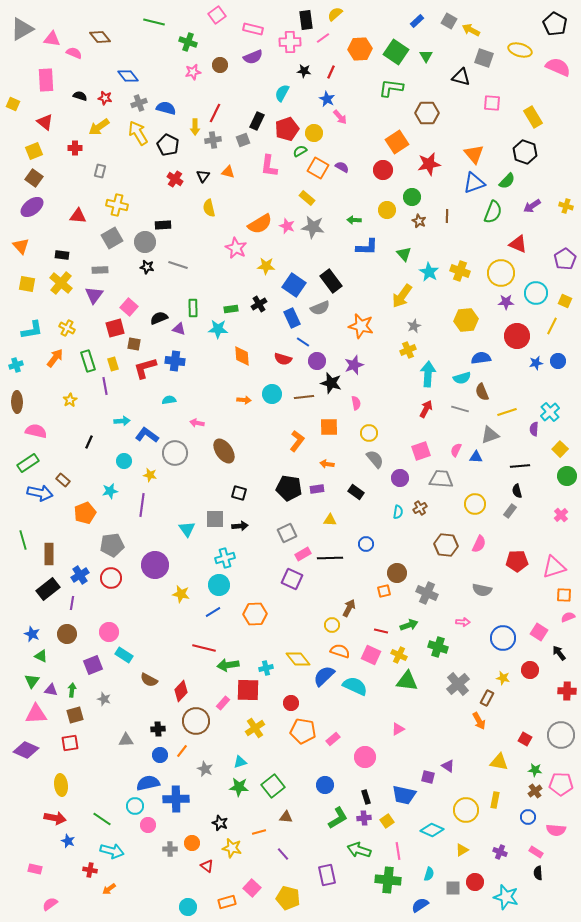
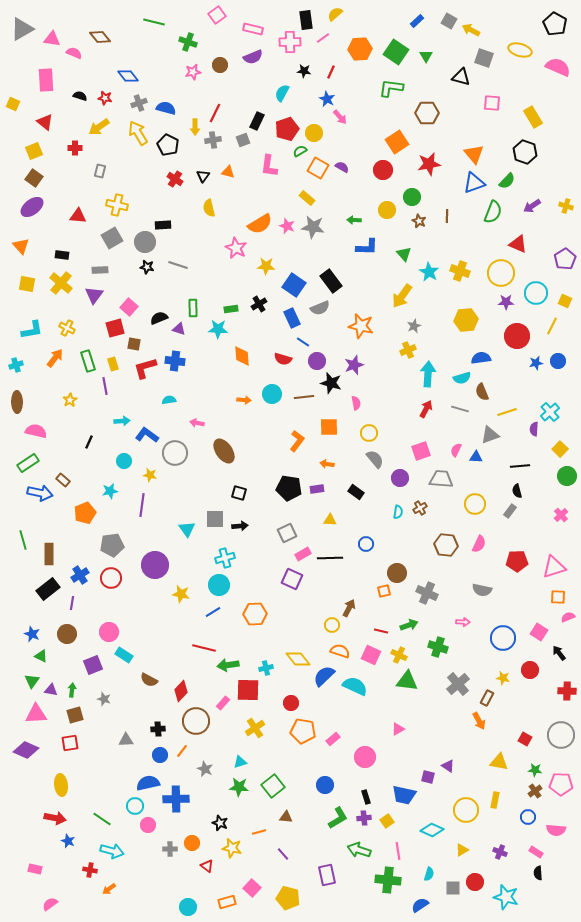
orange square at (564, 595): moved 6 px left, 2 px down
